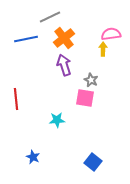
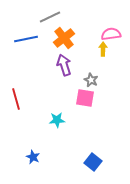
red line: rotated 10 degrees counterclockwise
